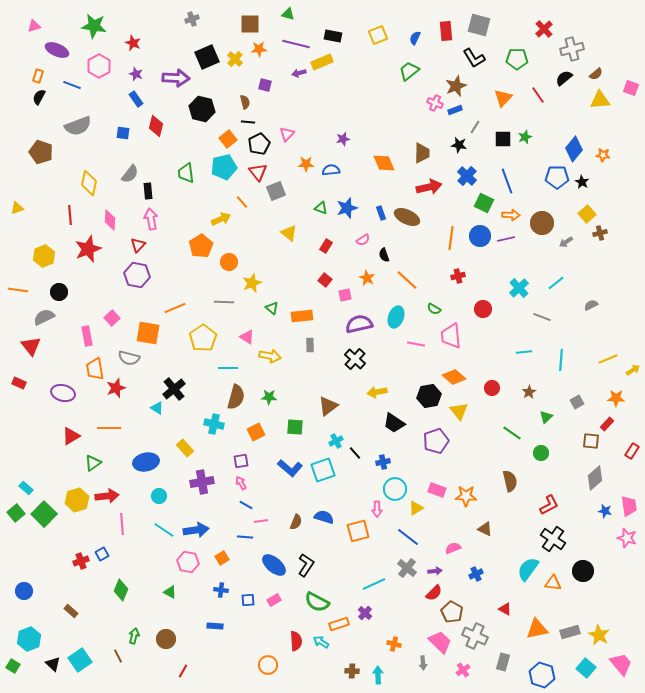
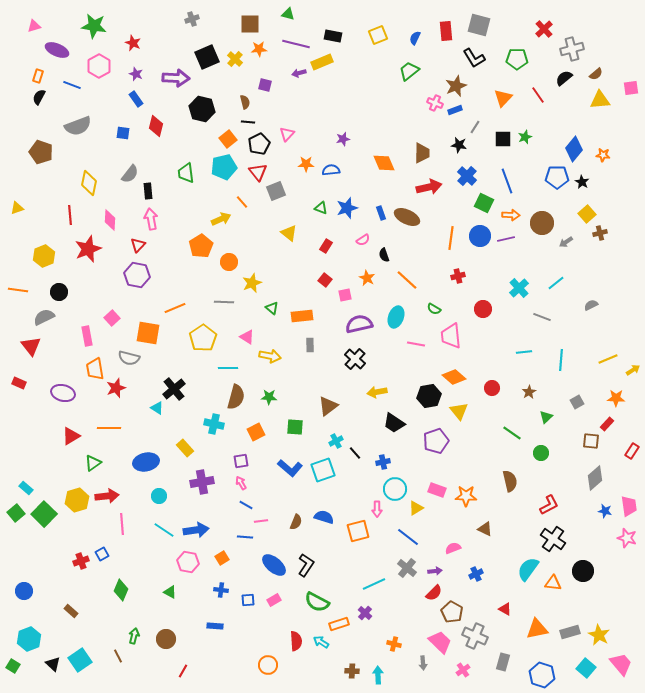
pink square at (631, 88): rotated 28 degrees counterclockwise
